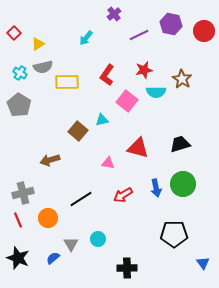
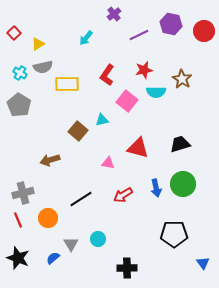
yellow rectangle: moved 2 px down
